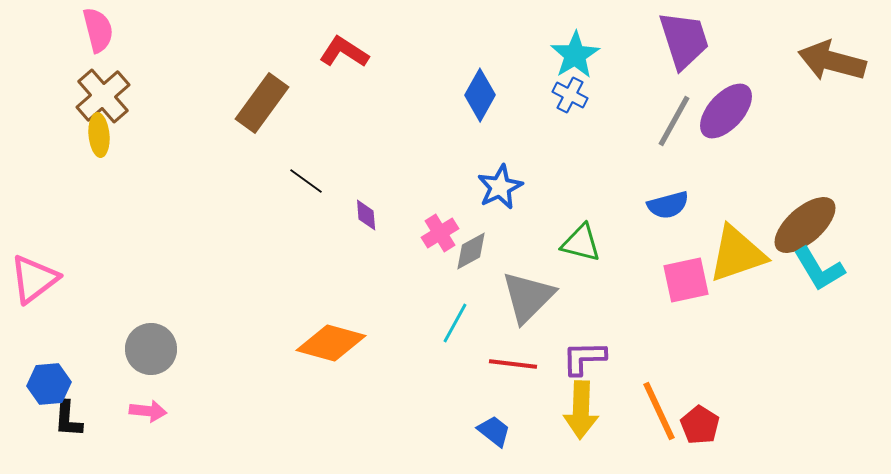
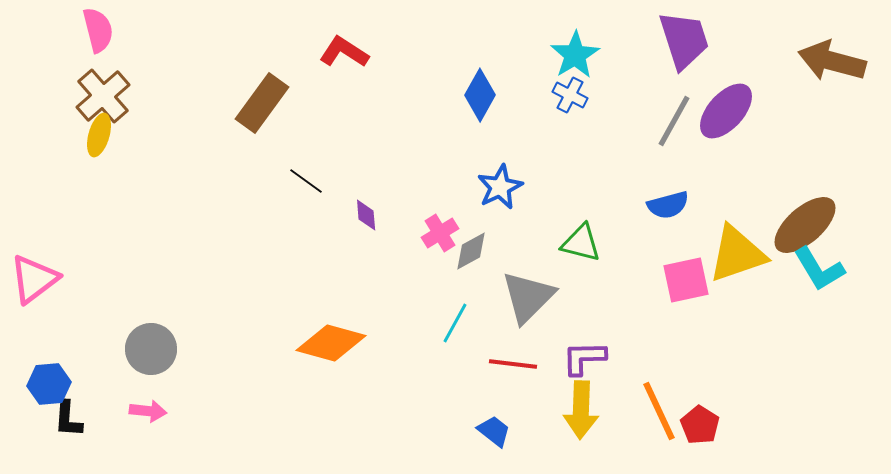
yellow ellipse: rotated 21 degrees clockwise
